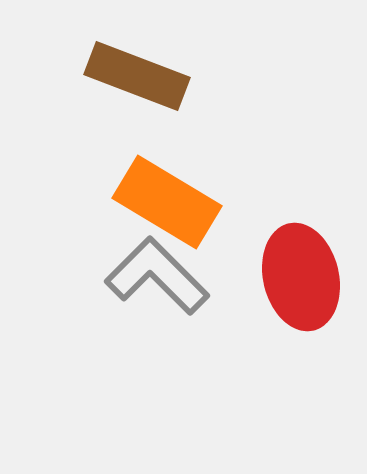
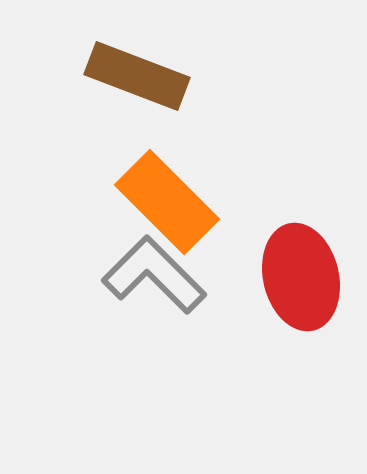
orange rectangle: rotated 14 degrees clockwise
gray L-shape: moved 3 px left, 1 px up
